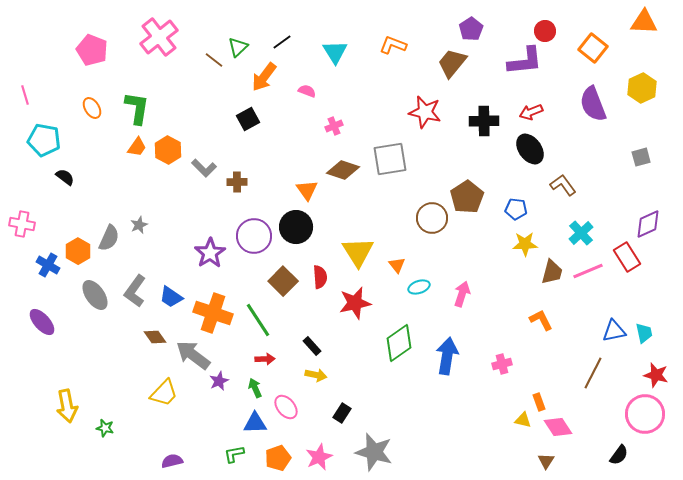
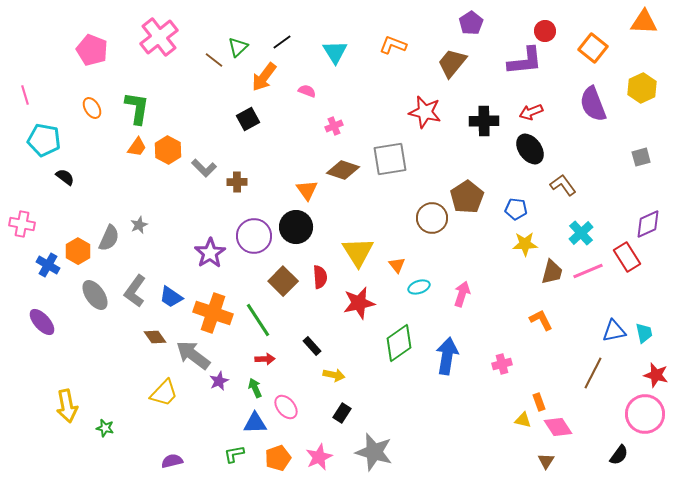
purple pentagon at (471, 29): moved 6 px up
red star at (355, 303): moved 4 px right
yellow arrow at (316, 375): moved 18 px right
